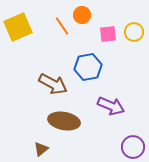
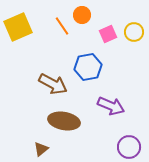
pink square: rotated 18 degrees counterclockwise
purple circle: moved 4 px left
